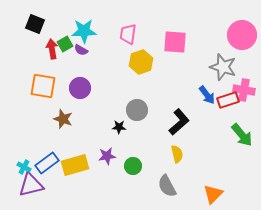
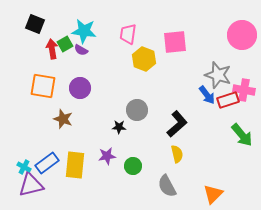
cyan star: rotated 10 degrees clockwise
pink square: rotated 10 degrees counterclockwise
yellow hexagon: moved 3 px right, 3 px up; rotated 20 degrees counterclockwise
gray star: moved 5 px left, 8 px down
black L-shape: moved 2 px left, 2 px down
yellow rectangle: rotated 68 degrees counterclockwise
